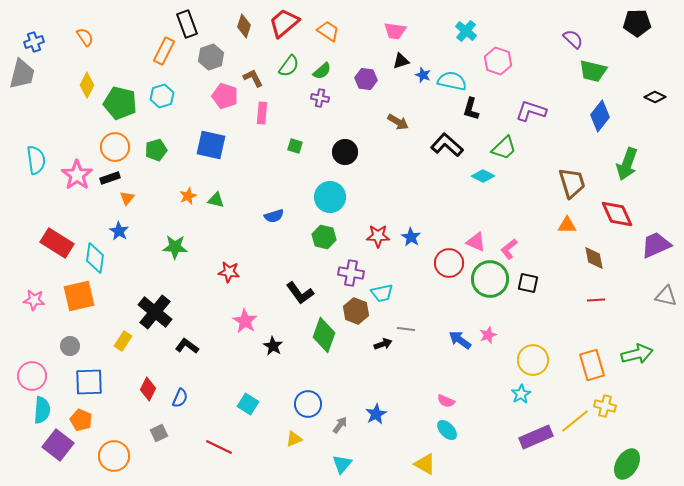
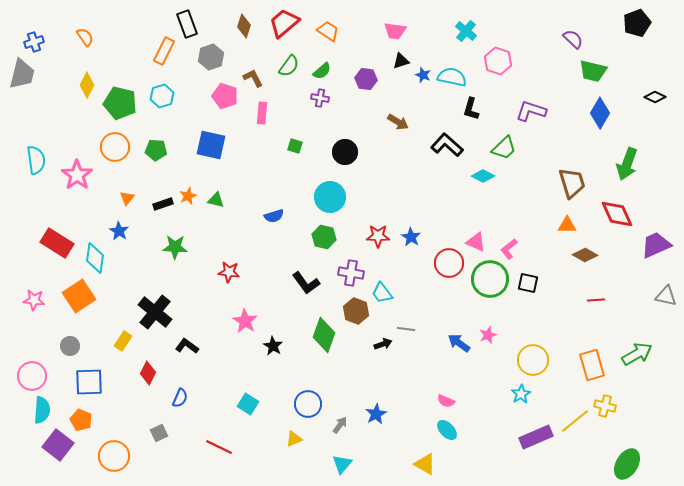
black pentagon at (637, 23): rotated 20 degrees counterclockwise
cyan semicircle at (452, 81): moved 4 px up
blue diamond at (600, 116): moved 3 px up; rotated 8 degrees counterclockwise
green pentagon at (156, 150): rotated 20 degrees clockwise
black rectangle at (110, 178): moved 53 px right, 26 px down
brown diamond at (594, 258): moved 9 px left, 3 px up; rotated 50 degrees counterclockwise
black L-shape at (300, 293): moved 6 px right, 10 px up
cyan trapezoid at (382, 293): rotated 65 degrees clockwise
orange square at (79, 296): rotated 20 degrees counterclockwise
blue arrow at (460, 340): moved 1 px left, 3 px down
green arrow at (637, 354): rotated 16 degrees counterclockwise
red diamond at (148, 389): moved 16 px up
